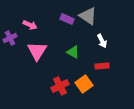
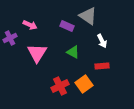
purple rectangle: moved 7 px down
pink triangle: moved 2 px down
